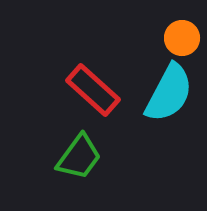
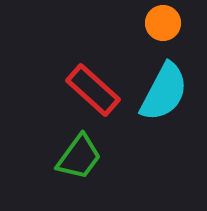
orange circle: moved 19 px left, 15 px up
cyan semicircle: moved 5 px left, 1 px up
